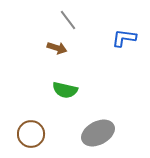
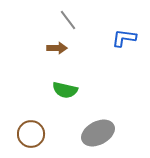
brown arrow: rotated 18 degrees counterclockwise
